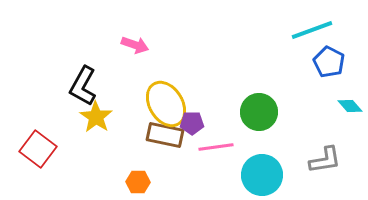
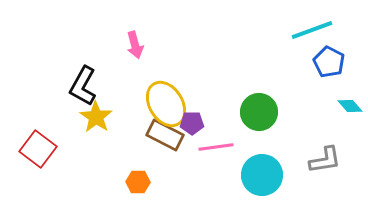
pink arrow: rotated 56 degrees clockwise
brown rectangle: rotated 15 degrees clockwise
